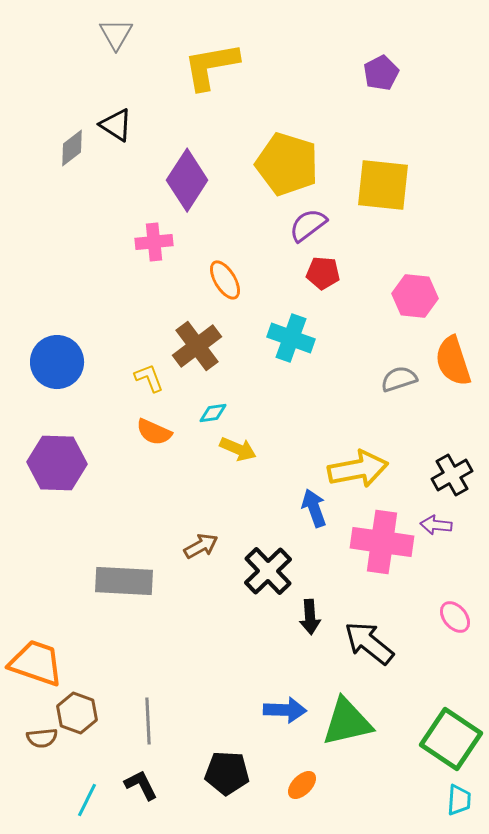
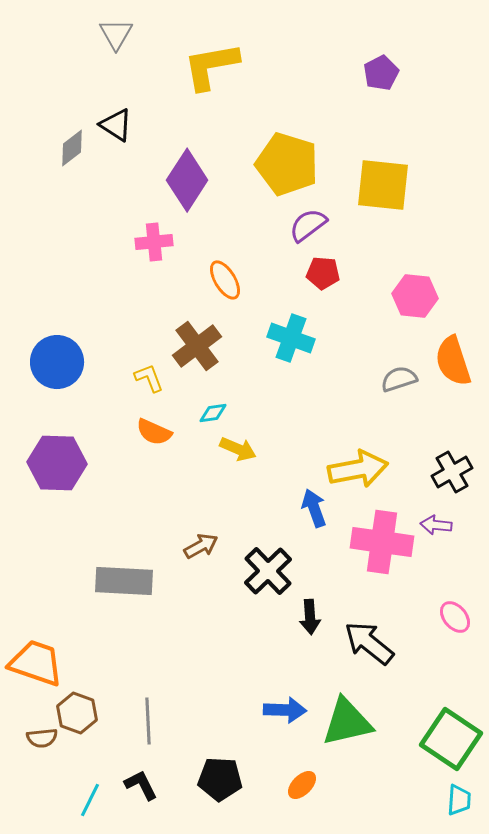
black cross at (452, 475): moved 3 px up
black pentagon at (227, 773): moved 7 px left, 6 px down
cyan line at (87, 800): moved 3 px right
